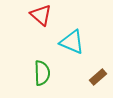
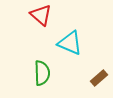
cyan triangle: moved 2 px left, 1 px down
brown rectangle: moved 1 px right, 1 px down
